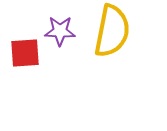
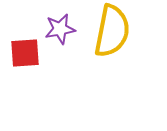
purple star: moved 2 px up; rotated 12 degrees counterclockwise
